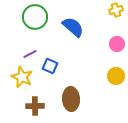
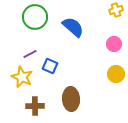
pink circle: moved 3 px left
yellow circle: moved 2 px up
